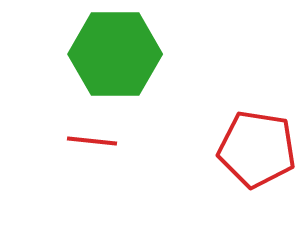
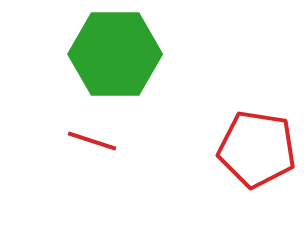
red line: rotated 12 degrees clockwise
